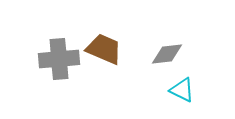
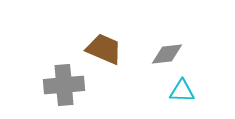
gray cross: moved 5 px right, 26 px down
cyan triangle: moved 1 px down; rotated 24 degrees counterclockwise
